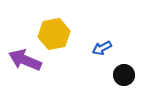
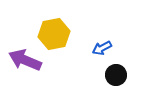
black circle: moved 8 px left
